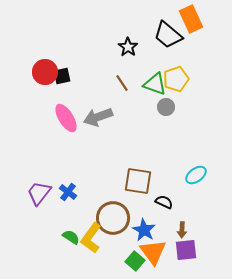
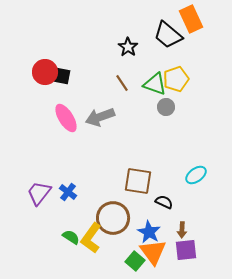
black square: rotated 24 degrees clockwise
gray arrow: moved 2 px right
blue star: moved 5 px right, 2 px down
